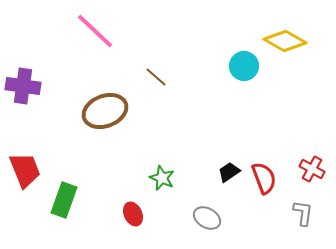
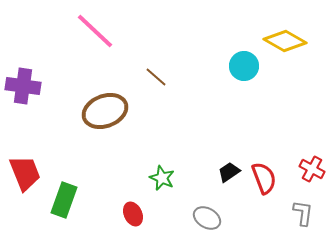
red trapezoid: moved 3 px down
